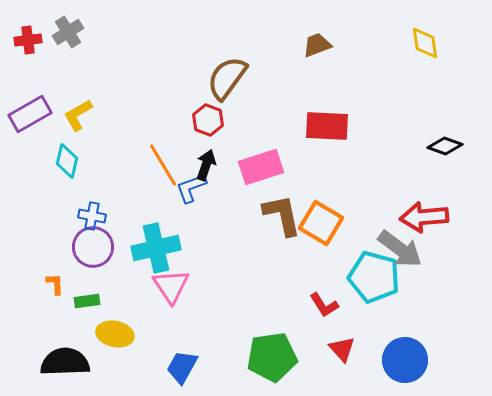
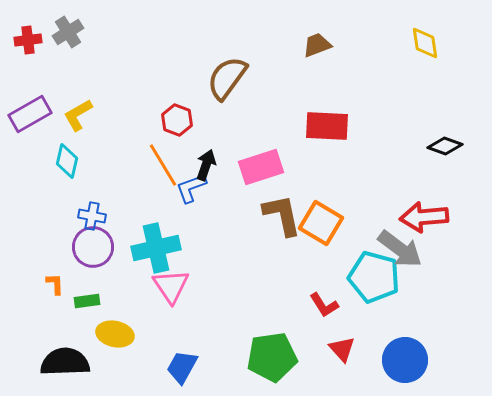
red hexagon: moved 31 px left
